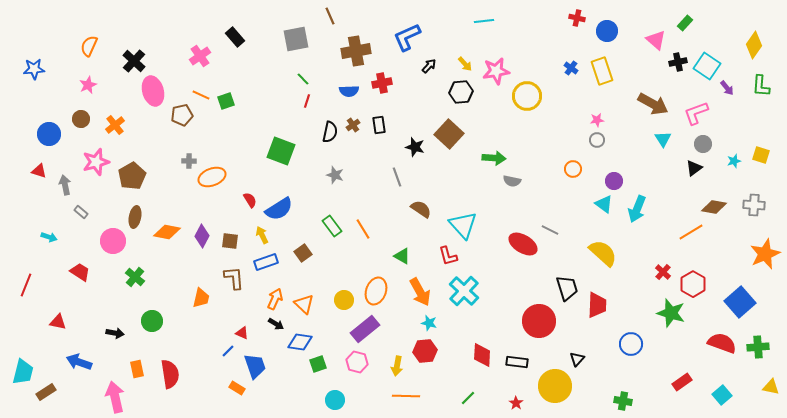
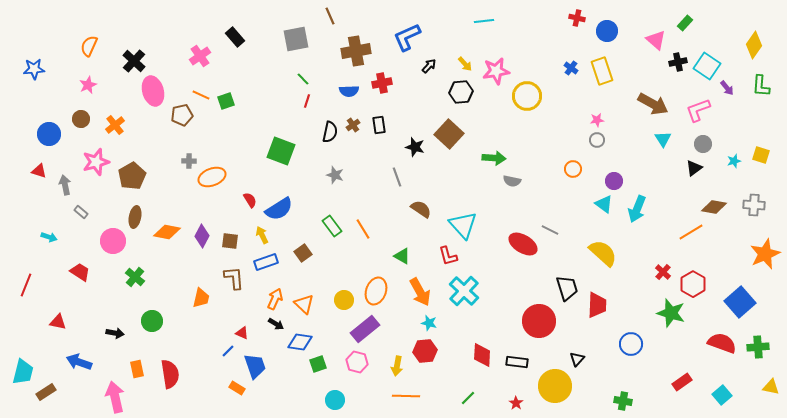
pink L-shape at (696, 113): moved 2 px right, 3 px up
